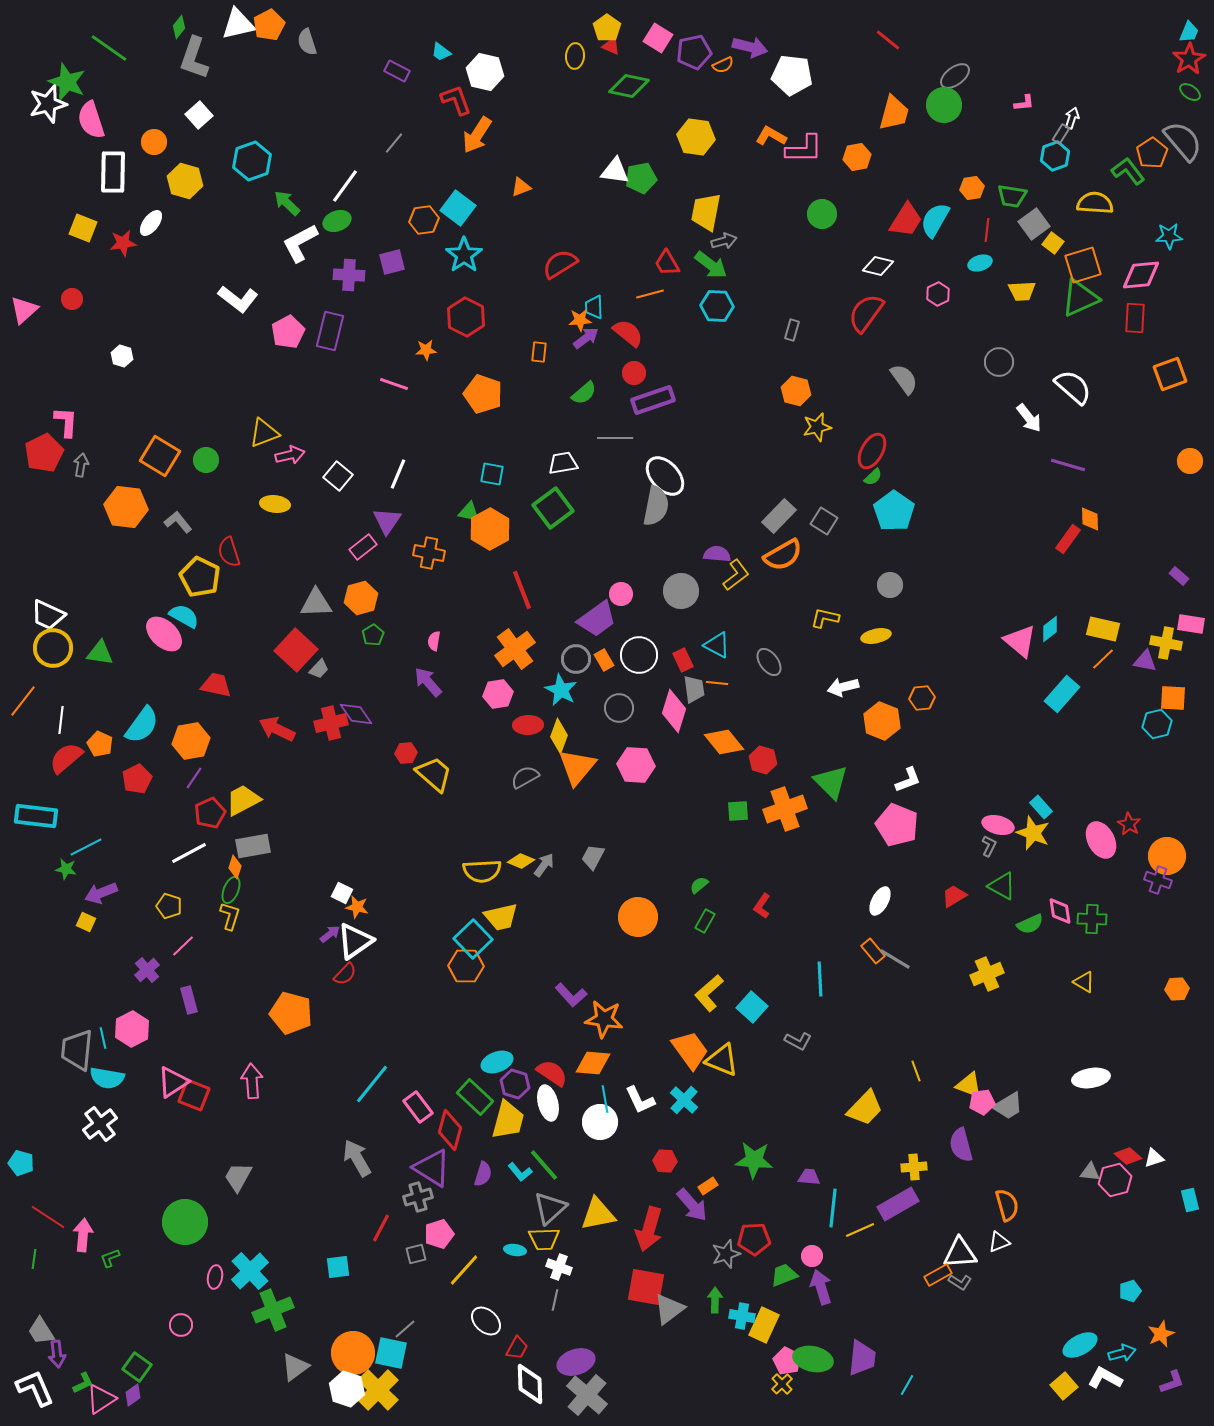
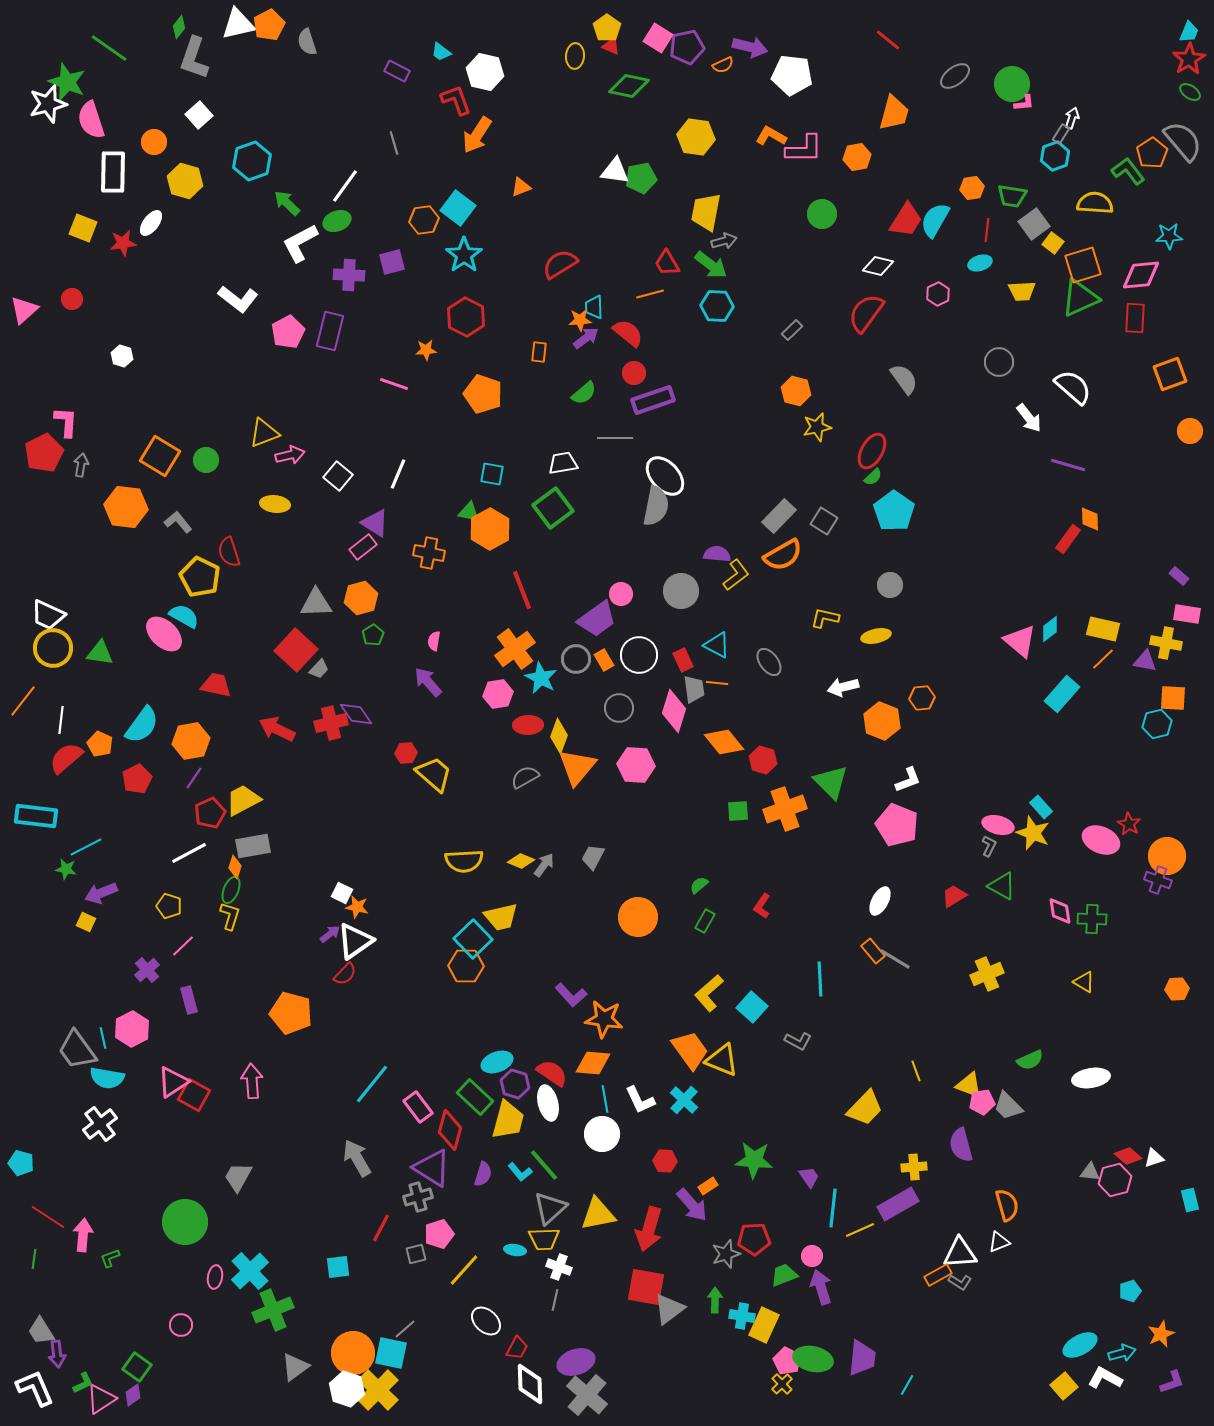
purple pentagon at (694, 52): moved 7 px left, 5 px up
green circle at (944, 105): moved 68 px right, 21 px up
gray line at (394, 143): rotated 55 degrees counterclockwise
gray rectangle at (792, 330): rotated 30 degrees clockwise
orange circle at (1190, 461): moved 30 px up
purple triangle at (387, 521): moved 12 px left, 2 px down; rotated 32 degrees counterclockwise
pink rectangle at (1191, 624): moved 4 px left, 10 px up
cyan star at (561, 690): moved 20 px left, 12 px up
pink ellipse at (1101, 840): rotated 39 degrees counterclockwise
yellow semicircle at (482, 871): moved 18 px left, 10 px up
green semicircle at (1030, 924): moved 136 px down
gray trapezoid at (77, 1050): rotated 42 degrees counterclockwise
red square at (194, 1095): rotated 8 degrees clockwise
gray trapezoid at (1008, 1106): rotated 76 degrees clockwise
white circle at (600, 1122): moved 2 px right, 12 px down
purple trapezoid at (809, 1177): rotated 50 degrees clockwise
